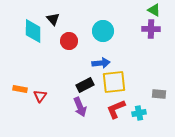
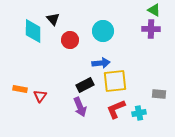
red circle: moved 1 px right, 1 px up
yellow square: moved 1 px right, 1 px up
